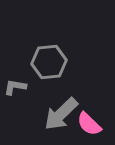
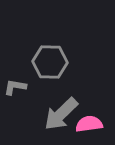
gray hexagon: moved 1 px right; rotated 8 degrees clockwise
pink semicircle: rotated 128 degrees clockwise
